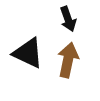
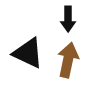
black arrow: rotated 20 degrees clockwise
